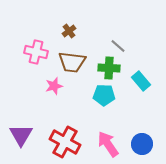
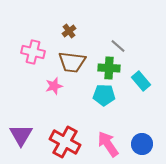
pink cross: moved 3 px left
